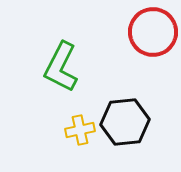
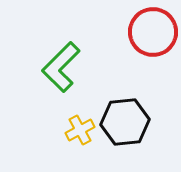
green L-shape: rotated 18 degrees clockwise
yellow cross: rotated 16 degrees counterclockwise
